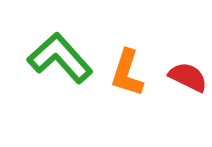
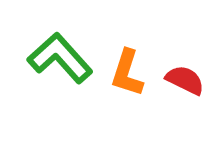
red semicircle: moved 3 px left, 3 px down
